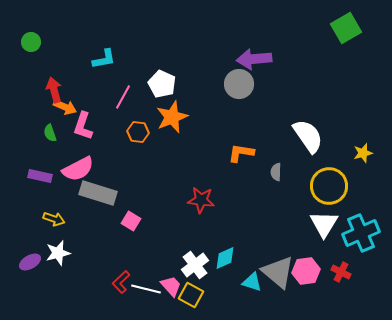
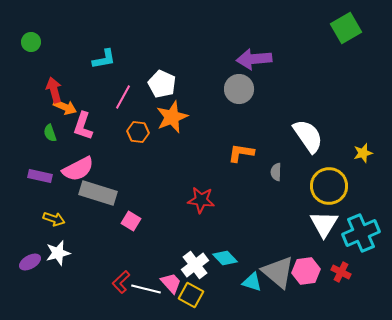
gray circle: moved 5 px down
cyan diamond: rotated 70 degrees clockwise
pink trapezoid: moved 3 px up
